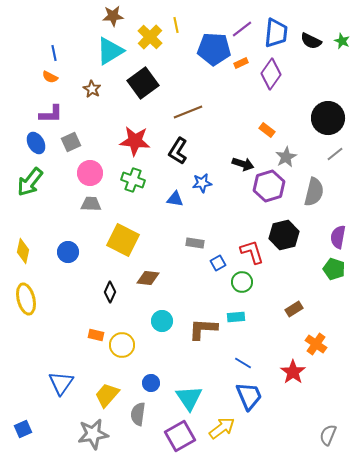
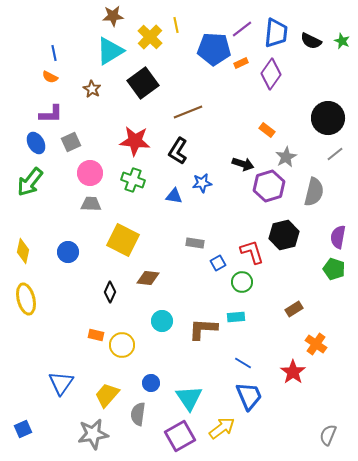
blue triangle at (175, 199): moved 1 px left, 3 px up
